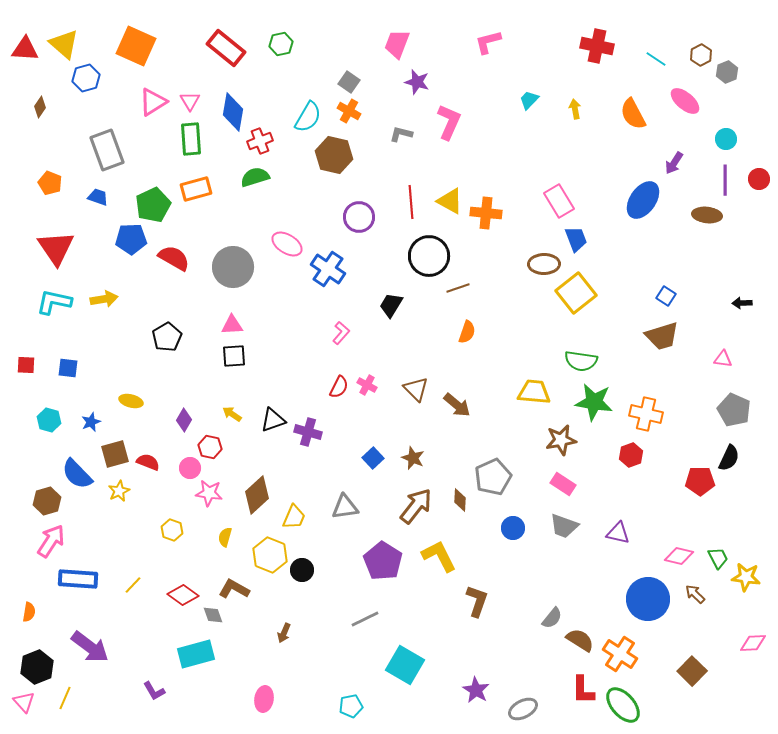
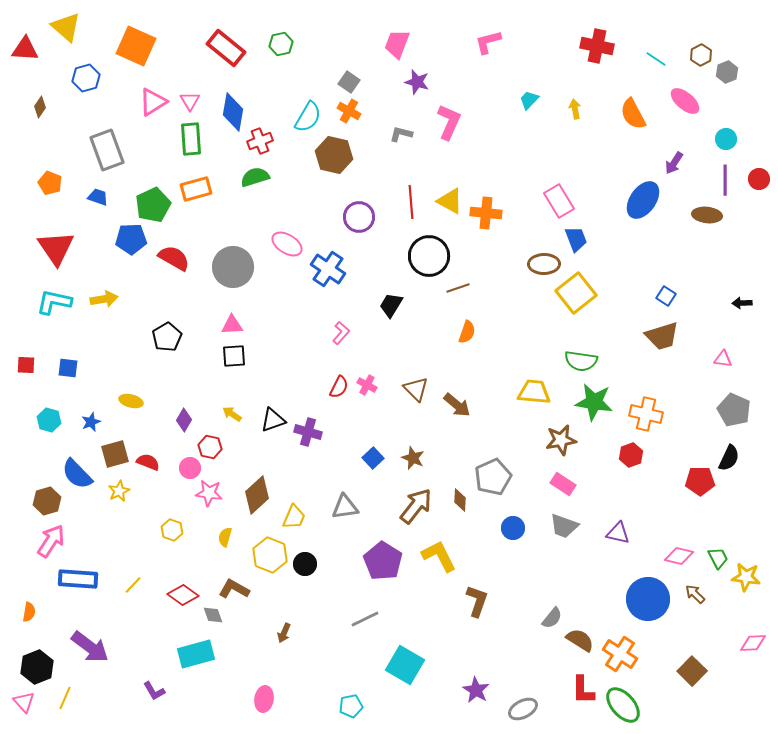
yellow triangle at (64, 44): moved 2 px right, 17 px up
black circle at (302, 570): moved 3 px right, 6 px up
